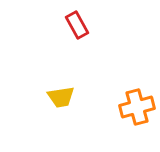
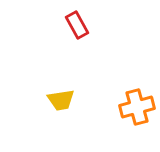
yellow trapezoid: moved 3 px down
